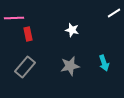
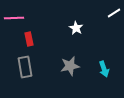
white star: moved 4 px right, 2 px up; rotated 16 degrees clockwise
red rectangle: moved 1 px right, 5 px down
cyan arrow: moved 6 px down
gray rectangle: rotated 50 degrees counterclockwise
